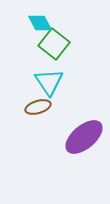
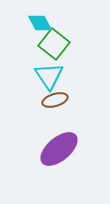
cyan triangle: moved 6 px up
brown ellipse: moved 17 px right, 7 px up
purple ellipse: moved 25 px left, 12 px down
